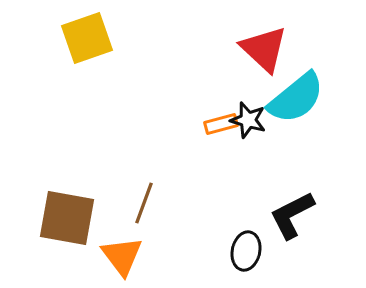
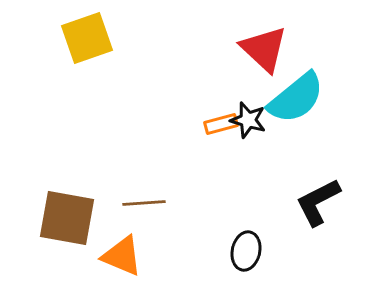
brown line: rotated 66 degrees clockwise
black L-shape: moved 26 px right, 13 px up
orange triangle: rotated 30 degrees counterclockwise
